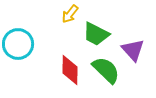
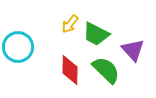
yellow arrow: moved 10 px down
cyan circle: moved 3 px down
